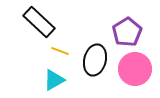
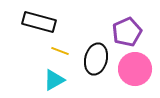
black rectangle: rotated 28 degrees counterclockwise
purple pentagon: rotated 8 degrees clockwise
black ellipse: moved 1 px right, 1 px up
